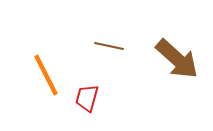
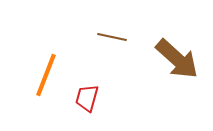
brown line: moved 3 px right, 9 px up
orange line: rotated 48 degrees clockwise
